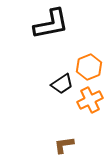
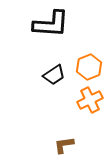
black L-shape: rotated 15 degrees clockwise
black trapezoid: moved 8 px left, 9 px up
